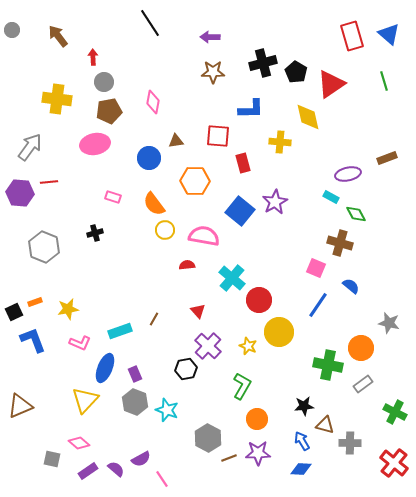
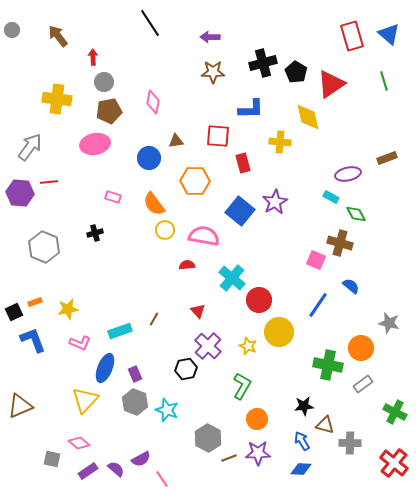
pink square at (316, 268): moved 8 px up
